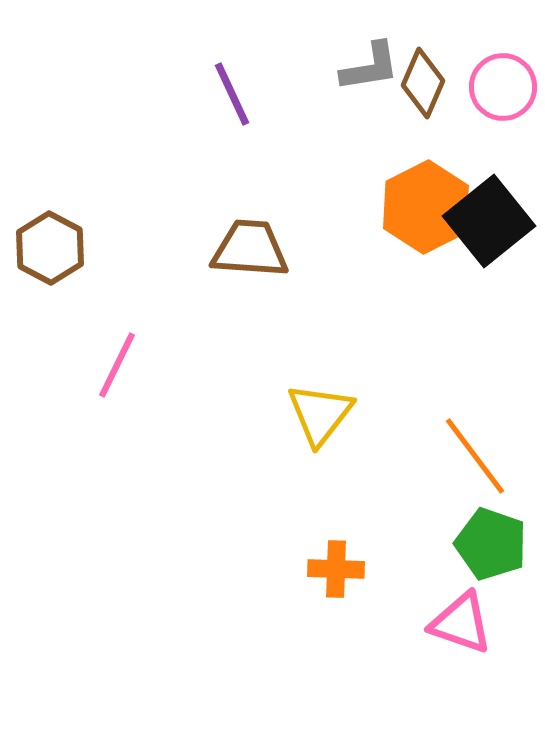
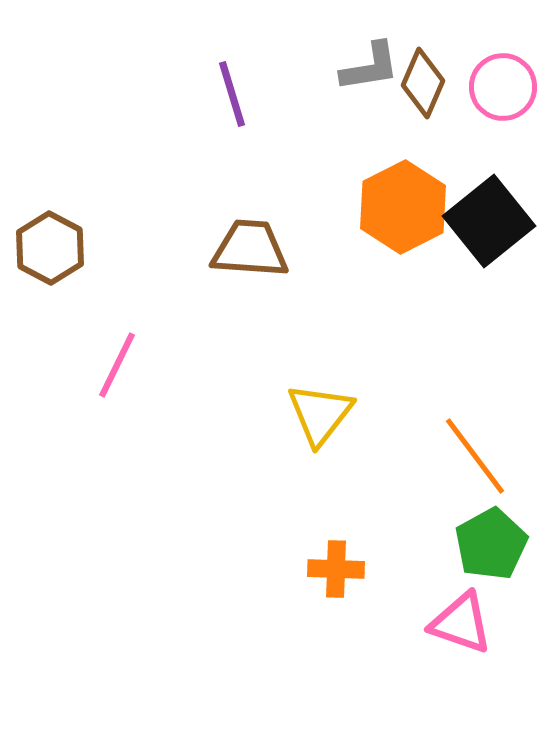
purple line: rotated 8 degrees clockwise
orange hexagon: moved 23 px left
green pentagon: rotated 24 degrees clockwise
